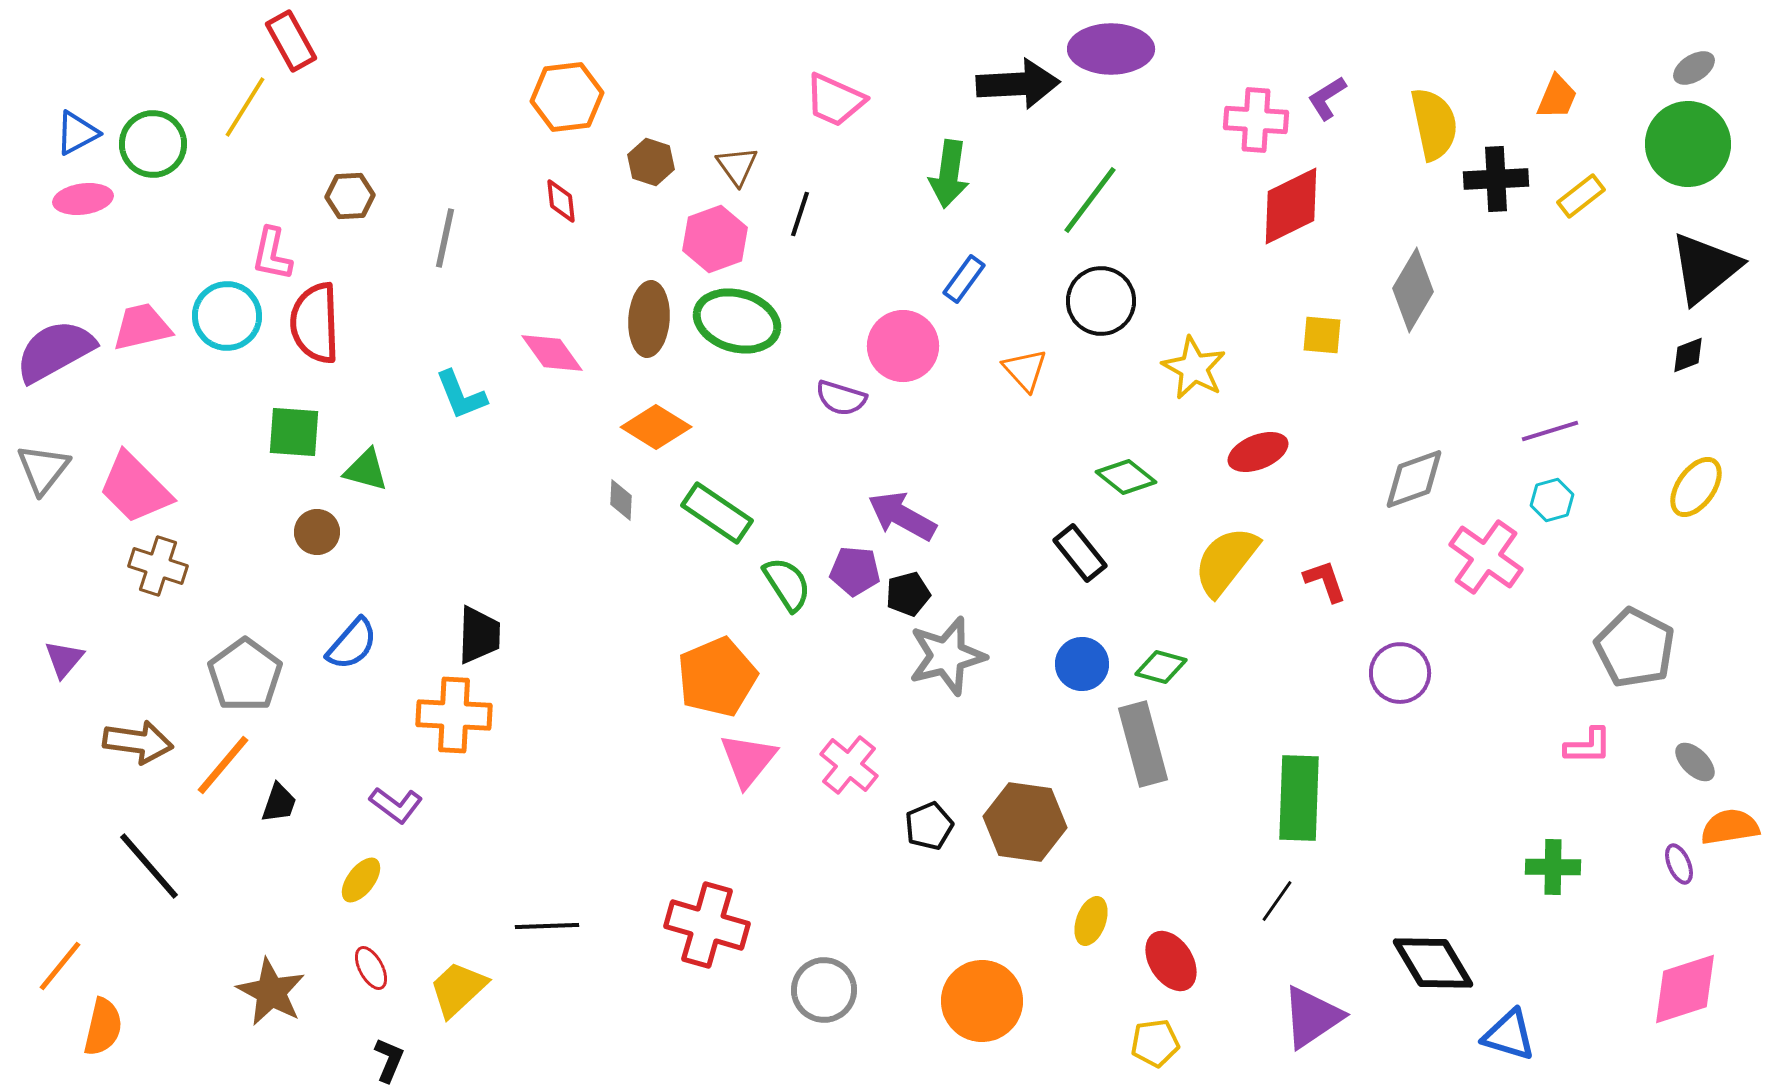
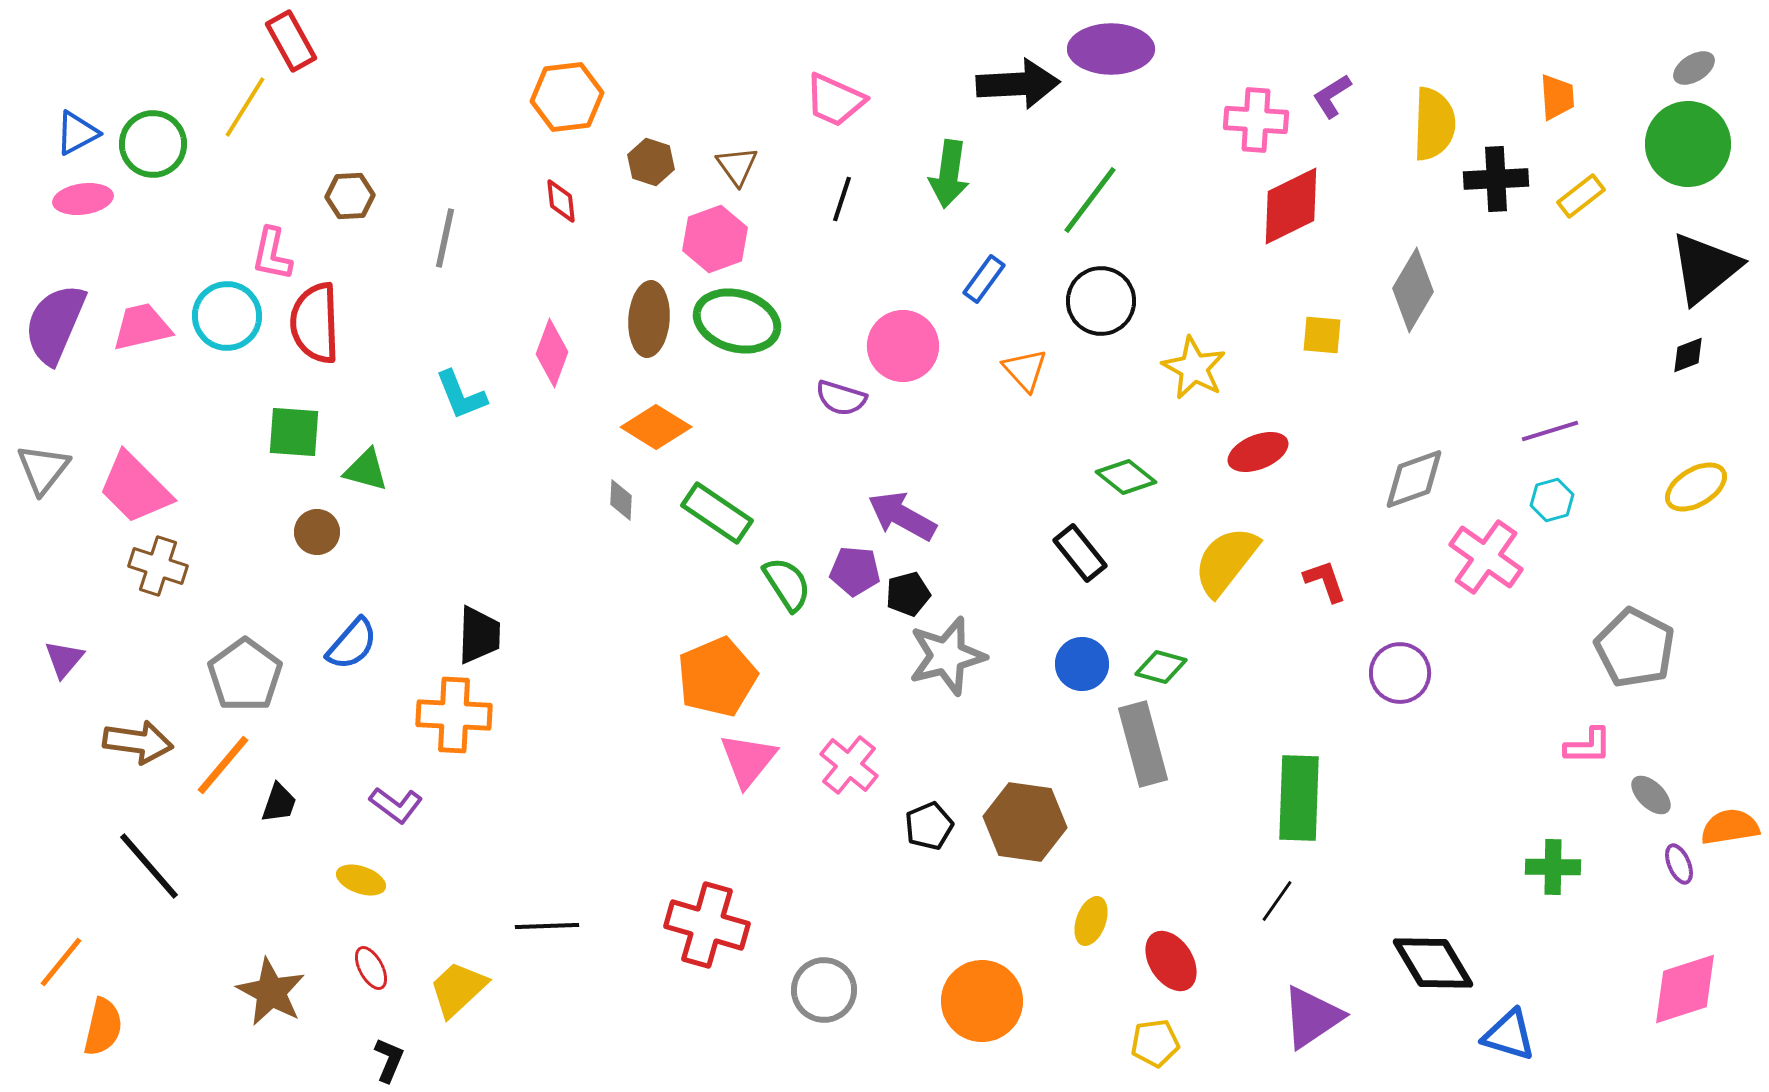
orange trapezoid at (1557, 97): rotated 27 degrees counterclockwise
purple L-shape at (1327, 98): moved 5 px right, 2 px up
yellow semicircle at (1434, 124): rotated 14 degrees clockwise
black line at (800, 214): moved 42 px right, 15 px up
blue rectangle at (964, 279): moved 20 px right
purple semicircle at (55, 351): moved 27 px up; rotated 38 degrees counterclockwise
pink diamond at (552, 353): rotated 56 degrees clockwise
yellow ellipse at (1696, 487): rotated 24 degrees clockwise
gray ellipse at (1695, 762): moved 44 px left, 33 px down
yellow ellipse at (361, 880): rotated 72 degrees clockwise
orange line at (60, 966): moved 1 px right, 4 px up
